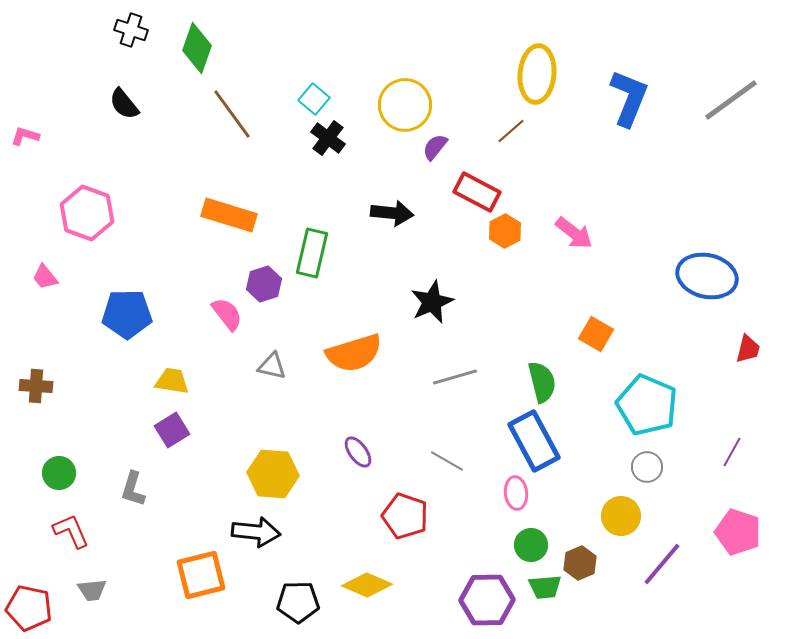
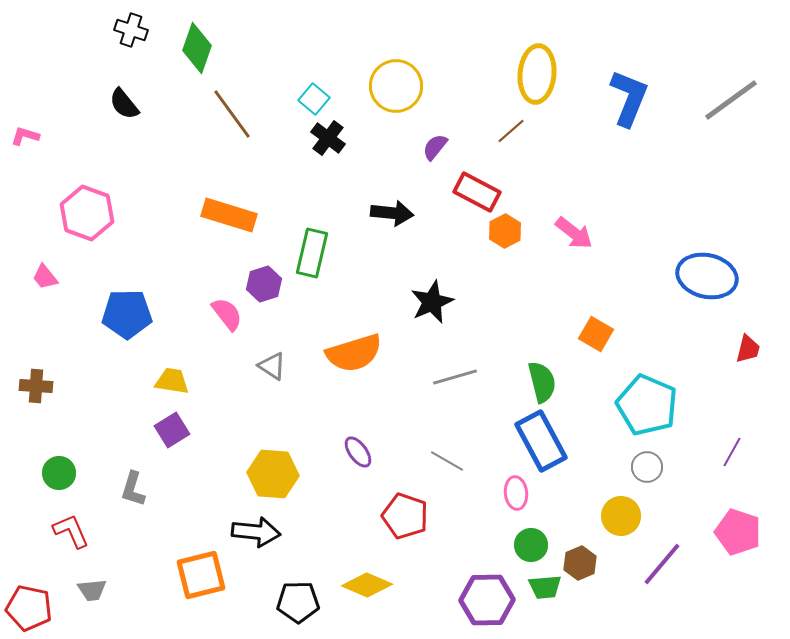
yellow circle at (405, 105): moved 9 px left, 19 px up
gray triangle at (272, 366): rotated 20 degrees clockwise
blue rectangle at (534, 441): moved 7 px right
